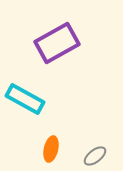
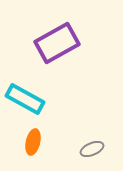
orange ellipse: moved 18 px left, 7 px up
gray ellipse: moved 3 px left, 7 px up; rotated 15 degrees clockwise
